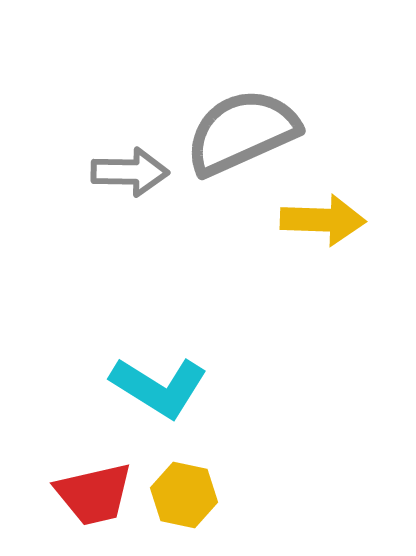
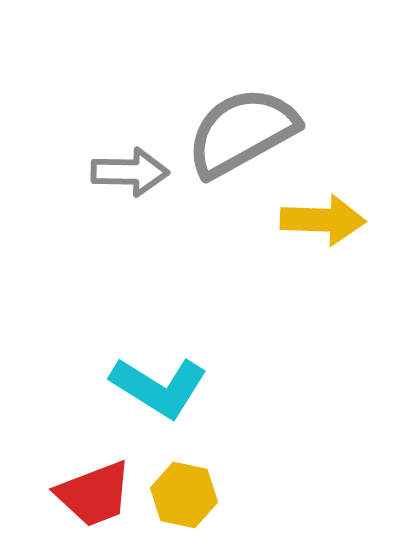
gray semicircle: rotated 5 degrees counterclockwise
red trapezoid: rotated 8 degrees counterclockwise
